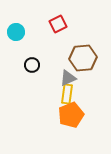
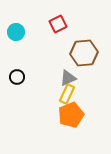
brown hexagon: moved 1 px right, 5 px up
black circle: moved 15 px left, 12 px down
yellow rectangle: rotated 18 degrees clockwise
